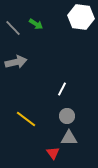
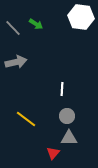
white line: rotated 24 degrees counterclockwise
red triangle: rotated 16 degrees clockwise
